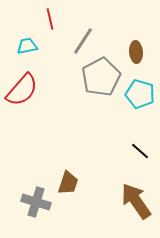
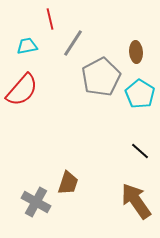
gray line: moved 10 px left, 2 px down
cyan pentagon: rotated 16 degrees clockwise
gray cross: rotated 12 degrees clockwise
